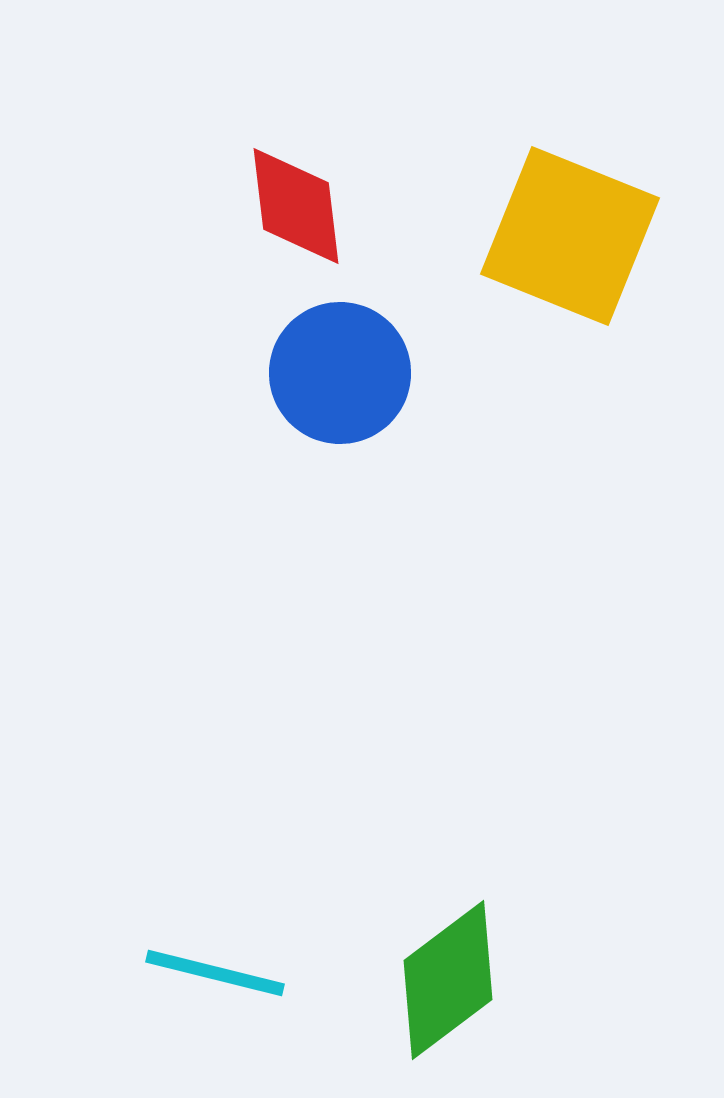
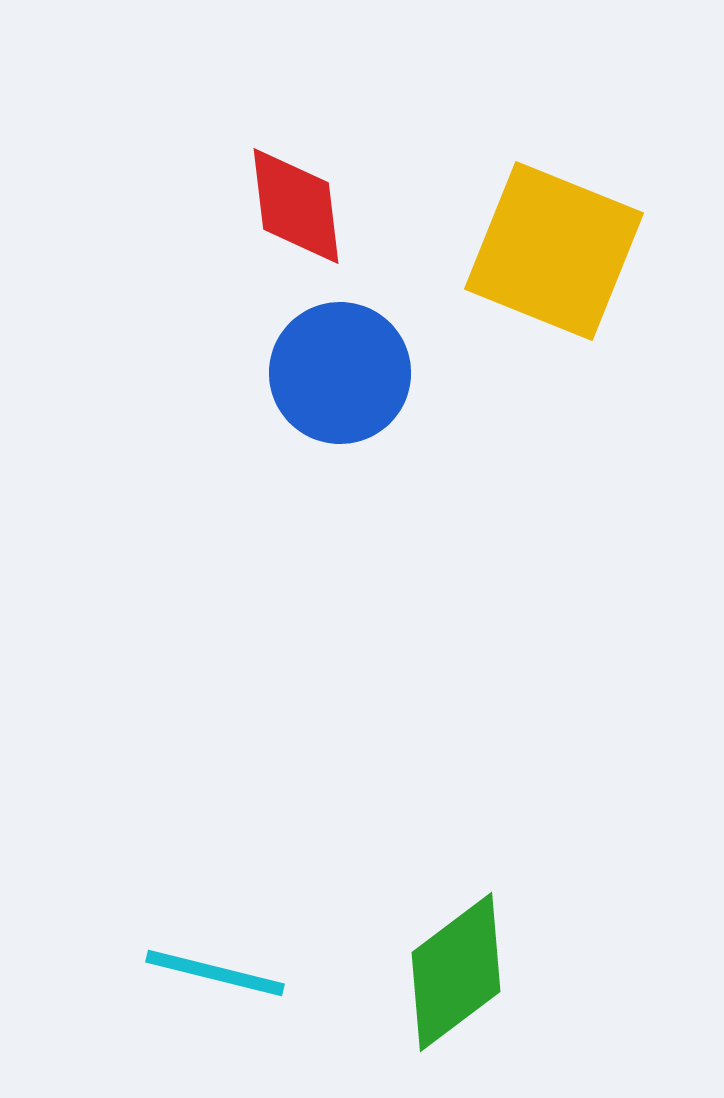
yellow square: moved 16 px left, 15 px down
green diamond: moved 8 px right, 8 px up
